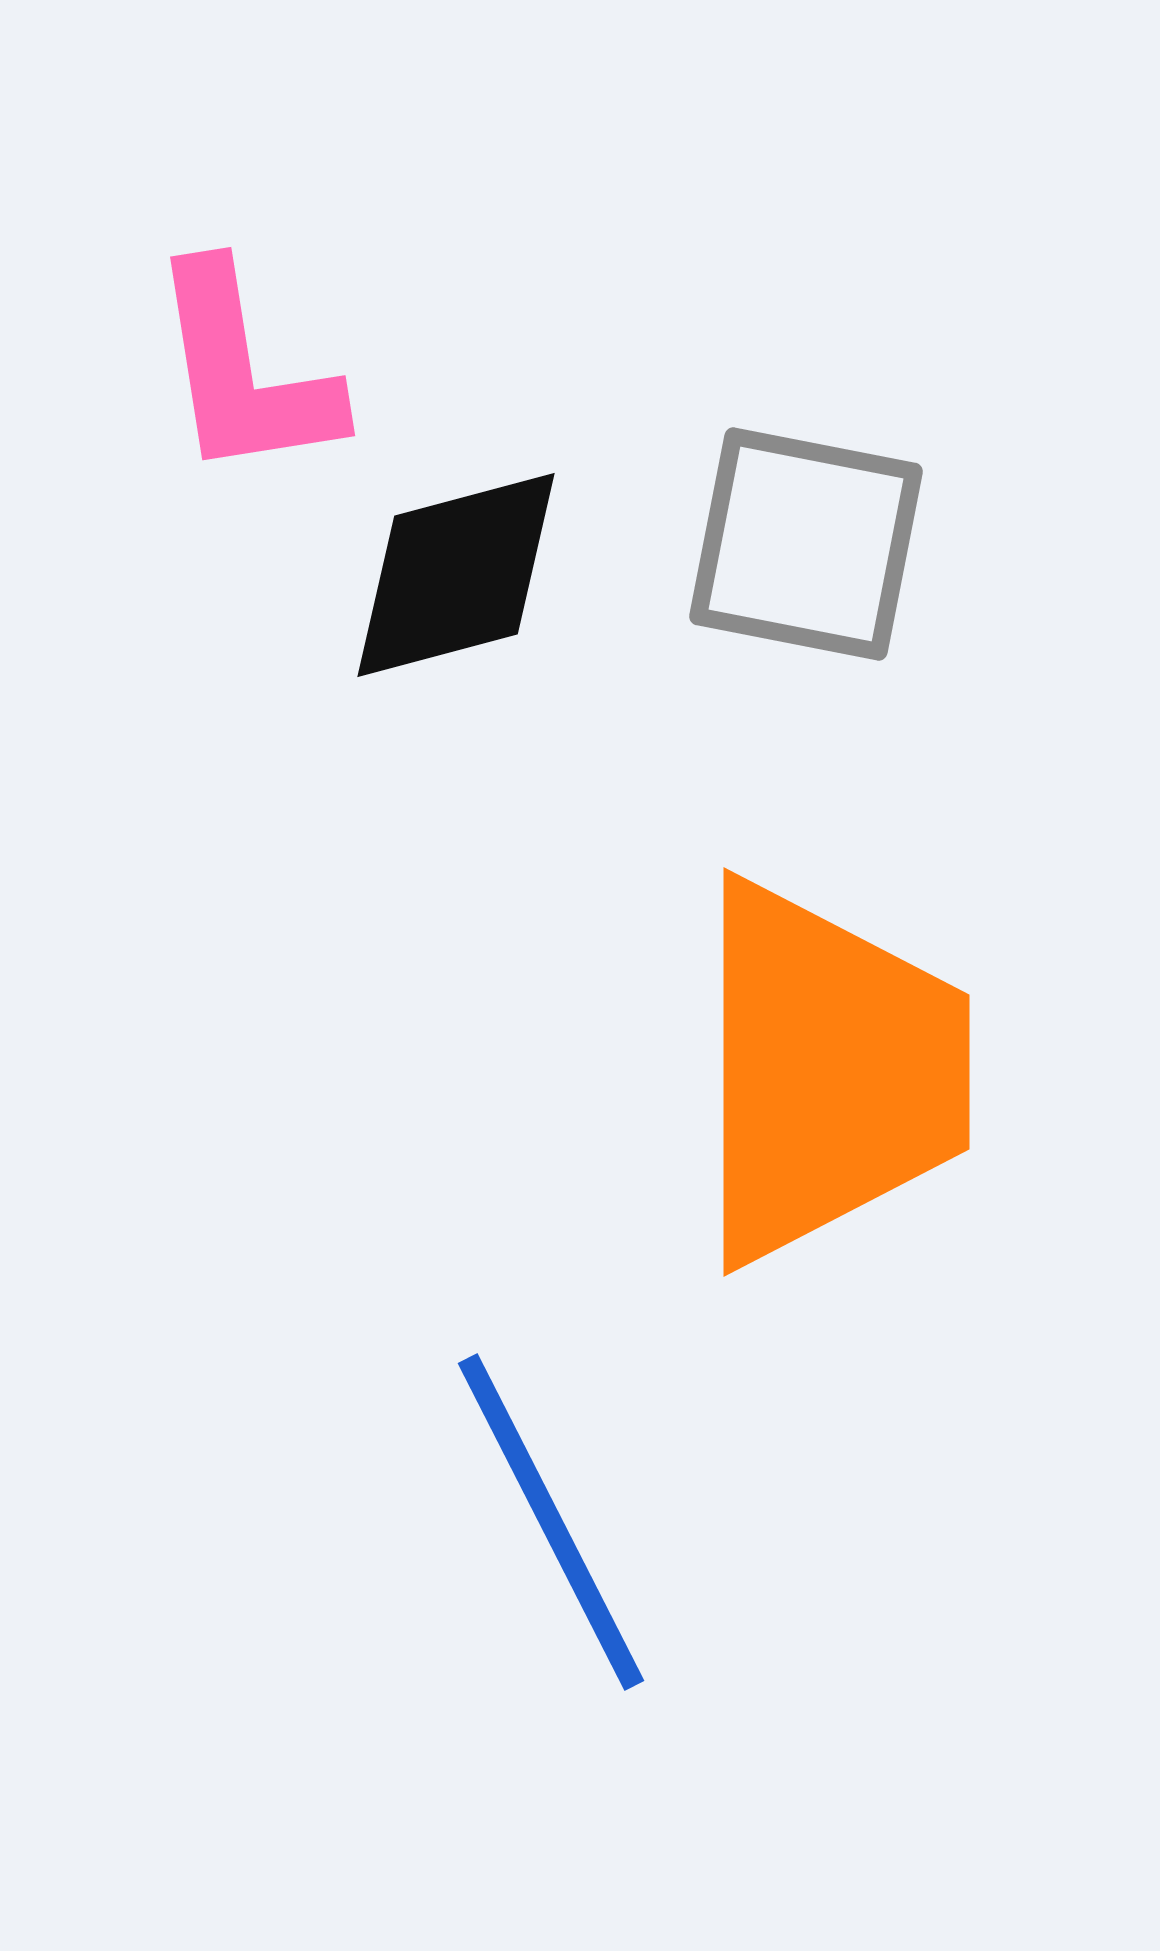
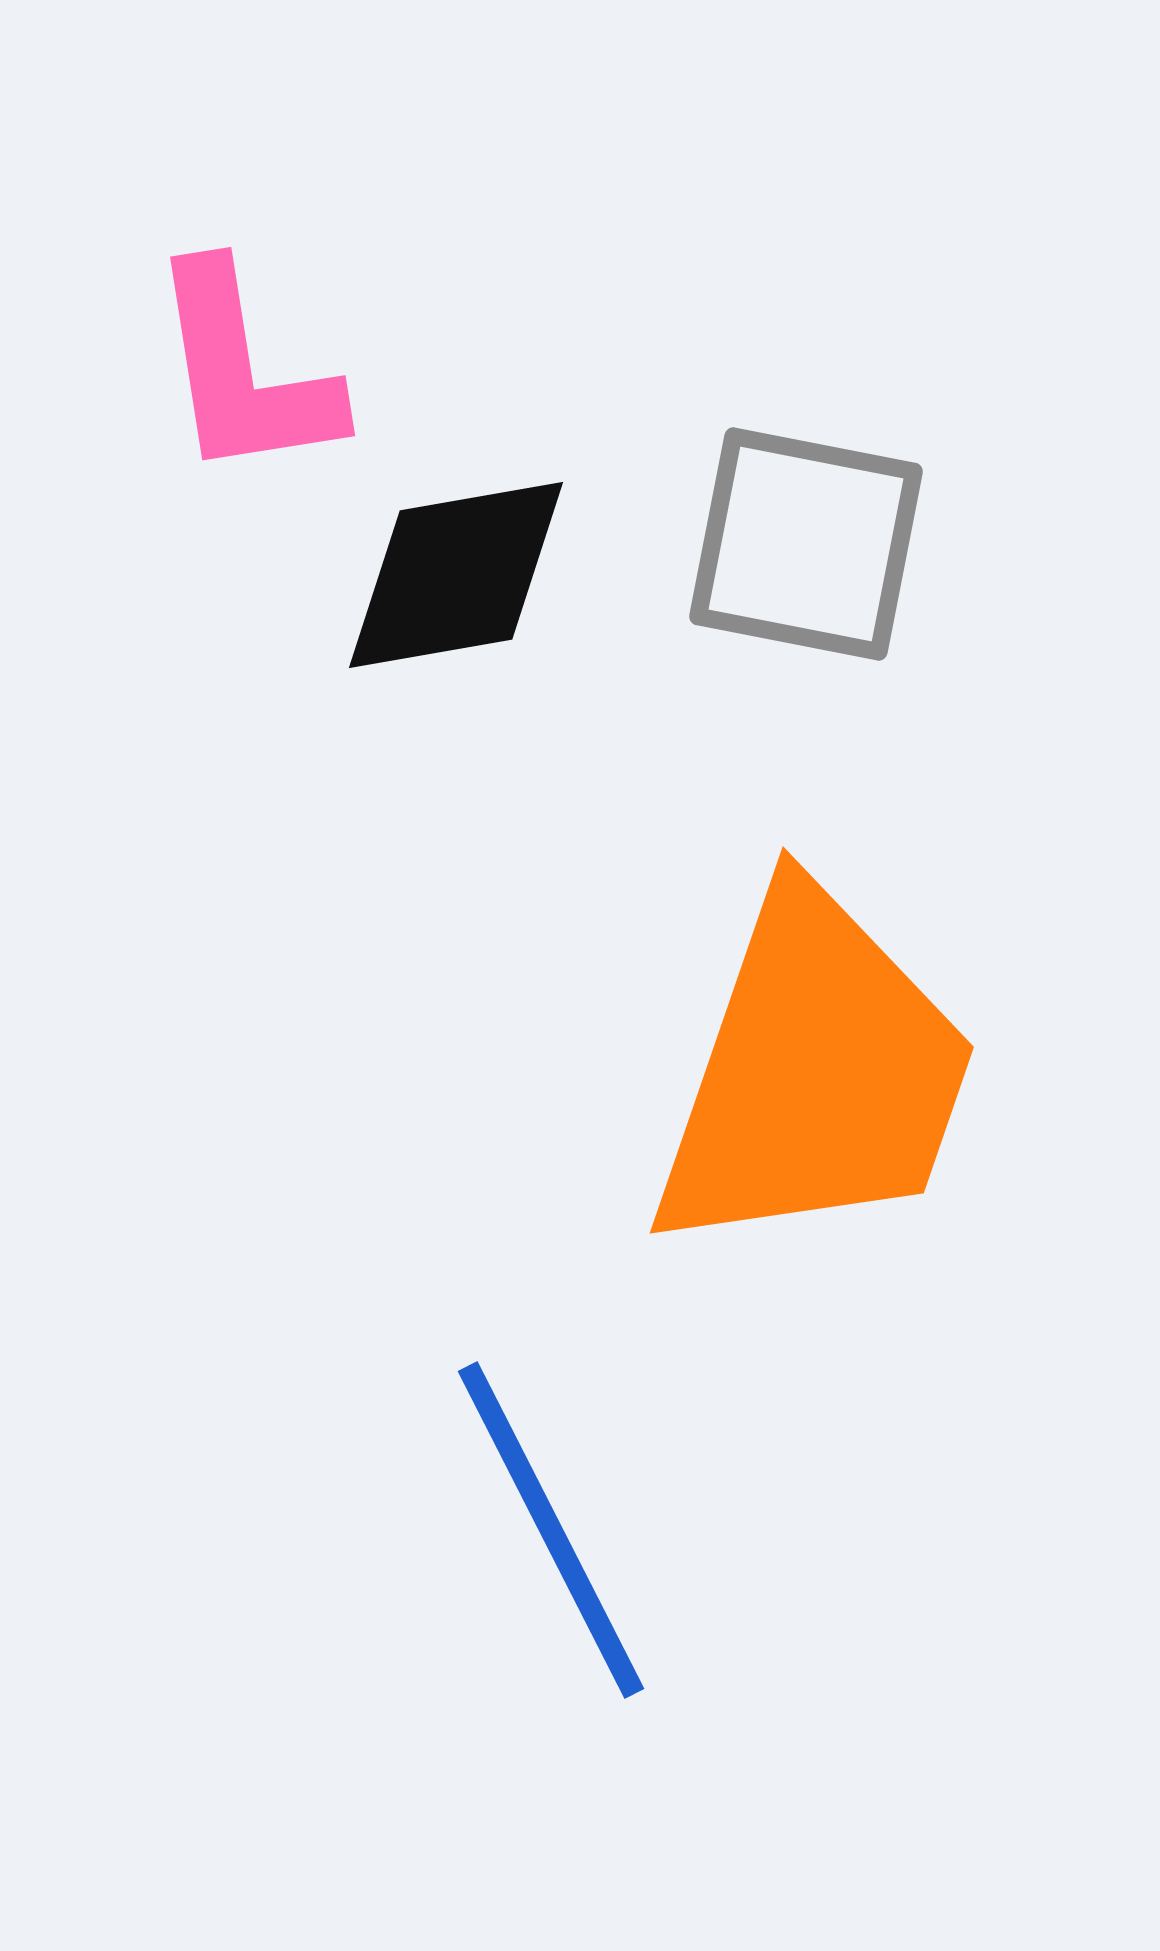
black diamond: rotated 5 degrees clockwise
orange trapezoid: moved 13 px left, 2 px down; rotated 19 degrees clockwise
blue line: moved 8 px down
